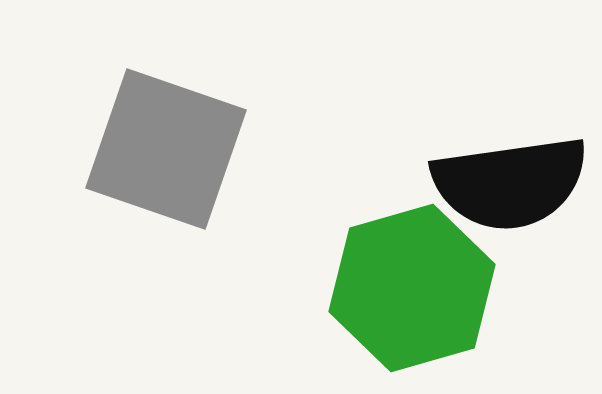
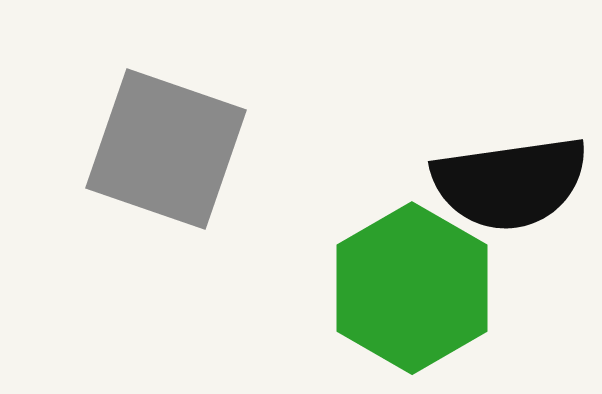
green hexagon: rotated 14 degrees counterclockwise
